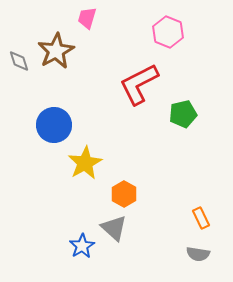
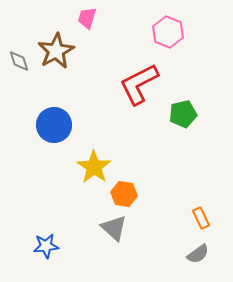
yellow star: moved 9 px right, 4 px down; rotated 8 degrees counterclockwise
orange hexagon: rotated 20 degrees counterclockwise
blue star: moved 36 px left; rotated 25 degrees clockwise
gray semicircle: rotated 45 degrees counterclockwise
